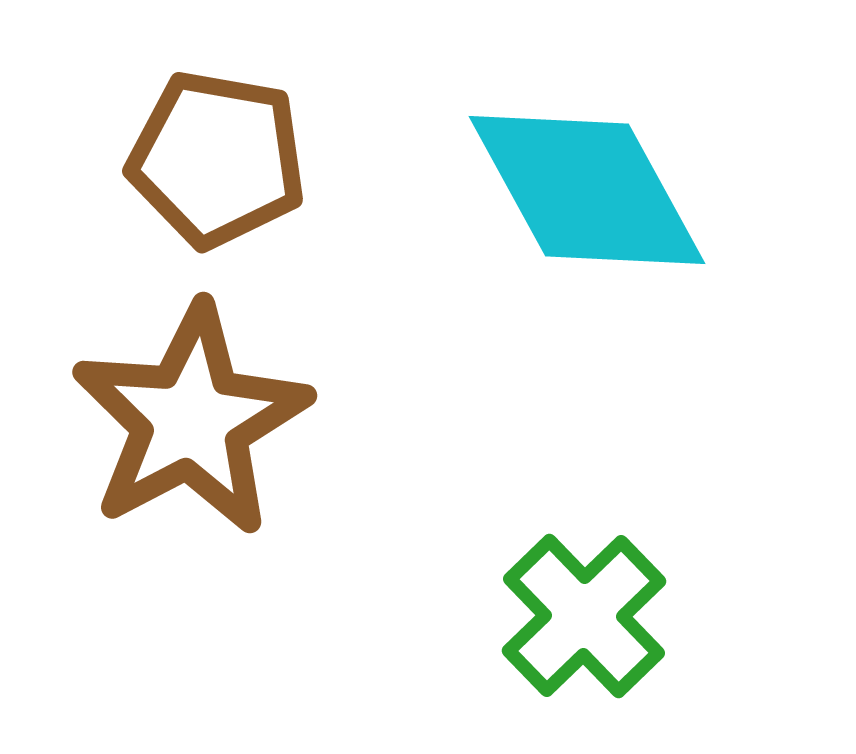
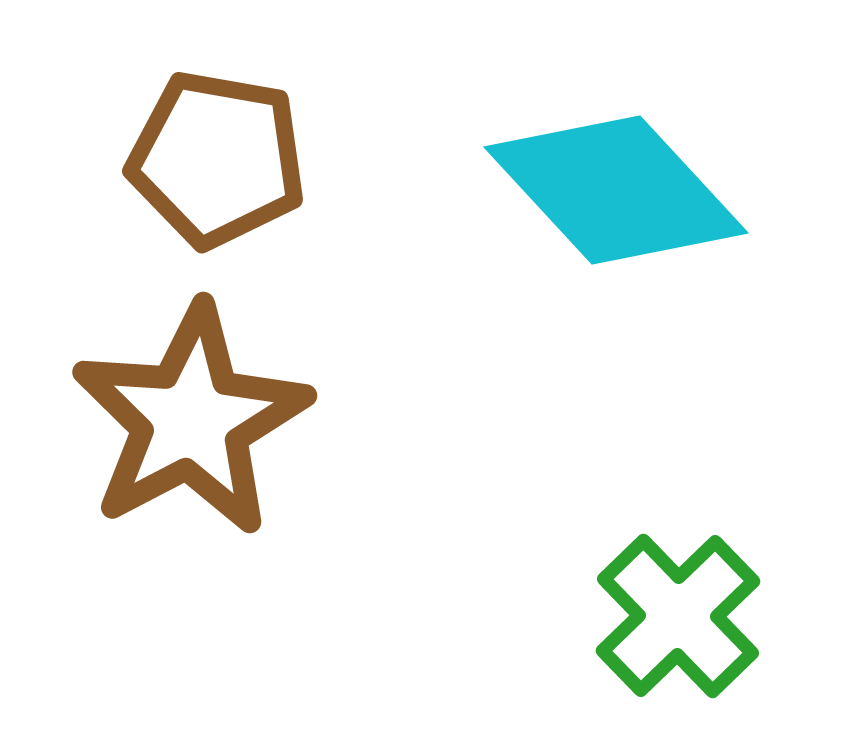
cyan diamond: moved 29 px right; rotated 14 degrees counterclockwise
green cross: moved 94 px right
